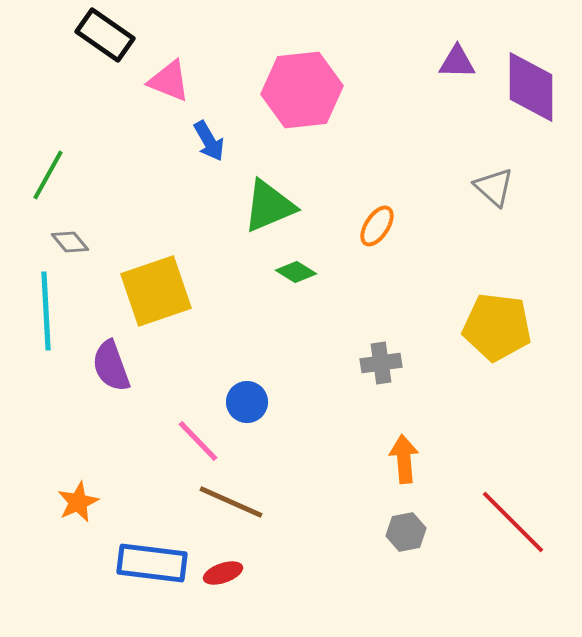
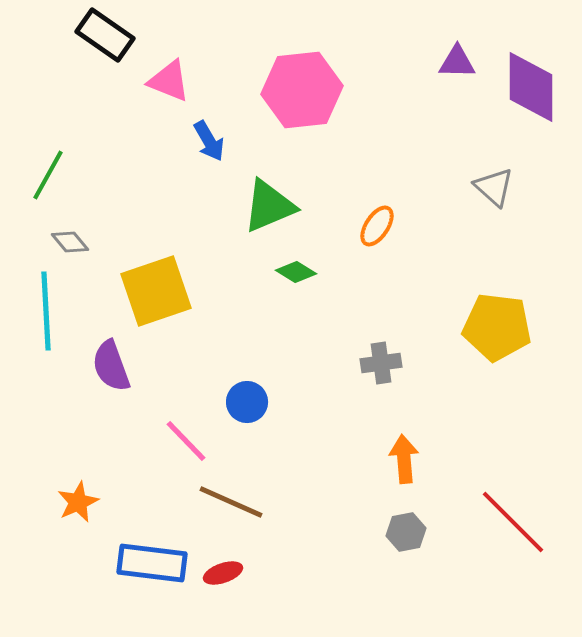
pink line: moved 12 px left
